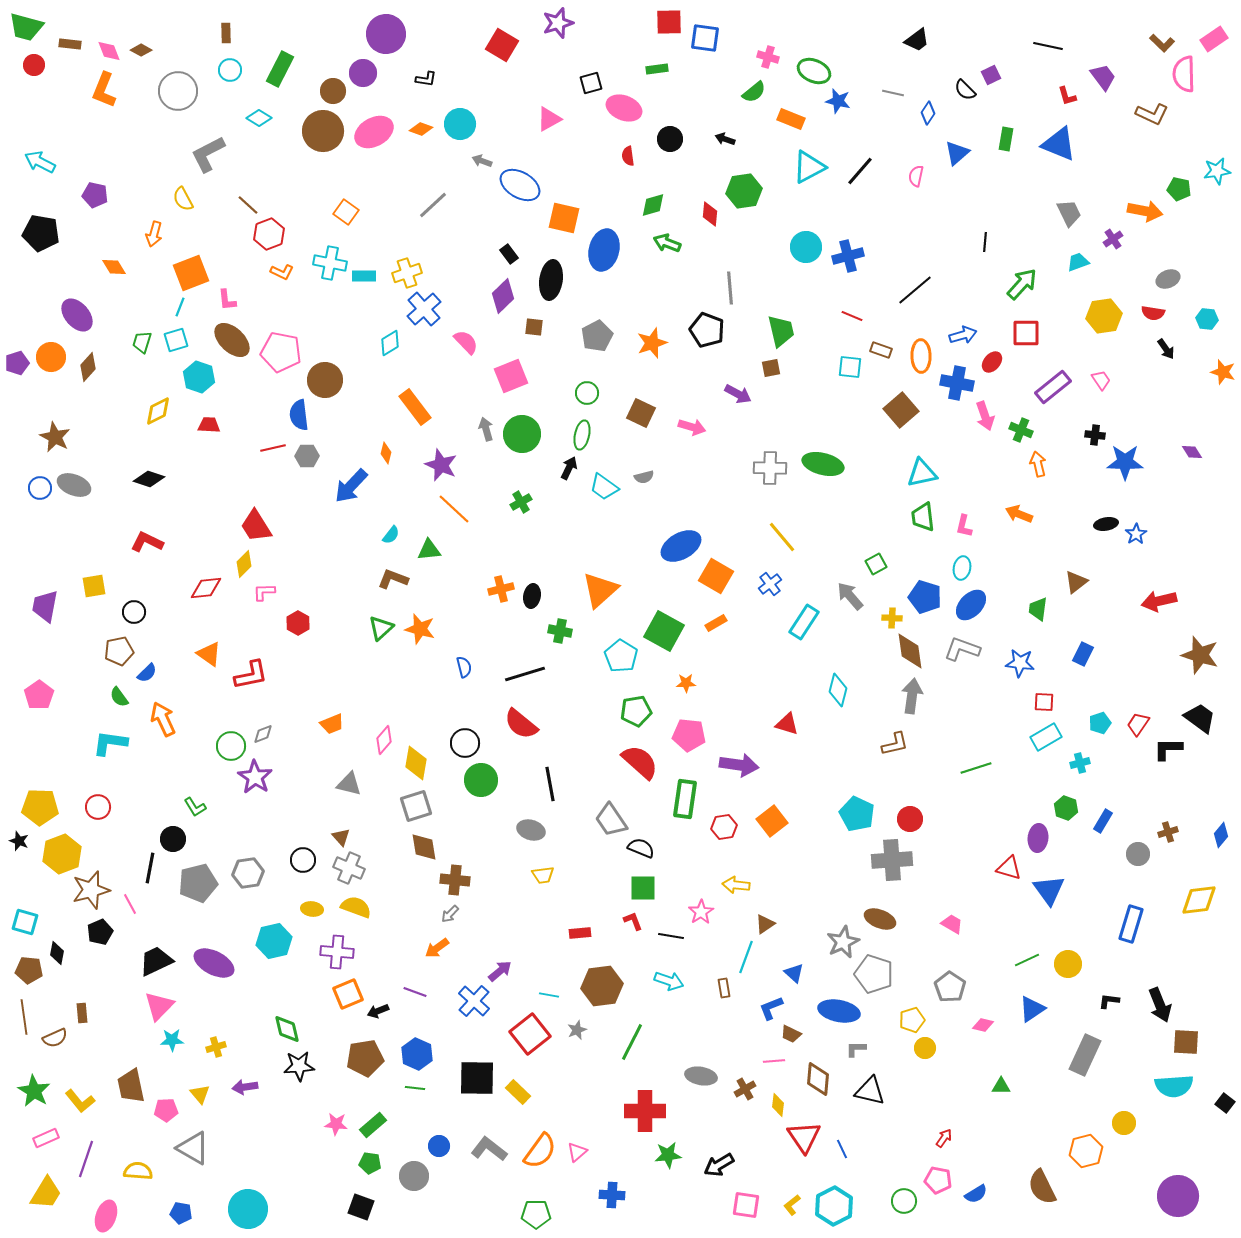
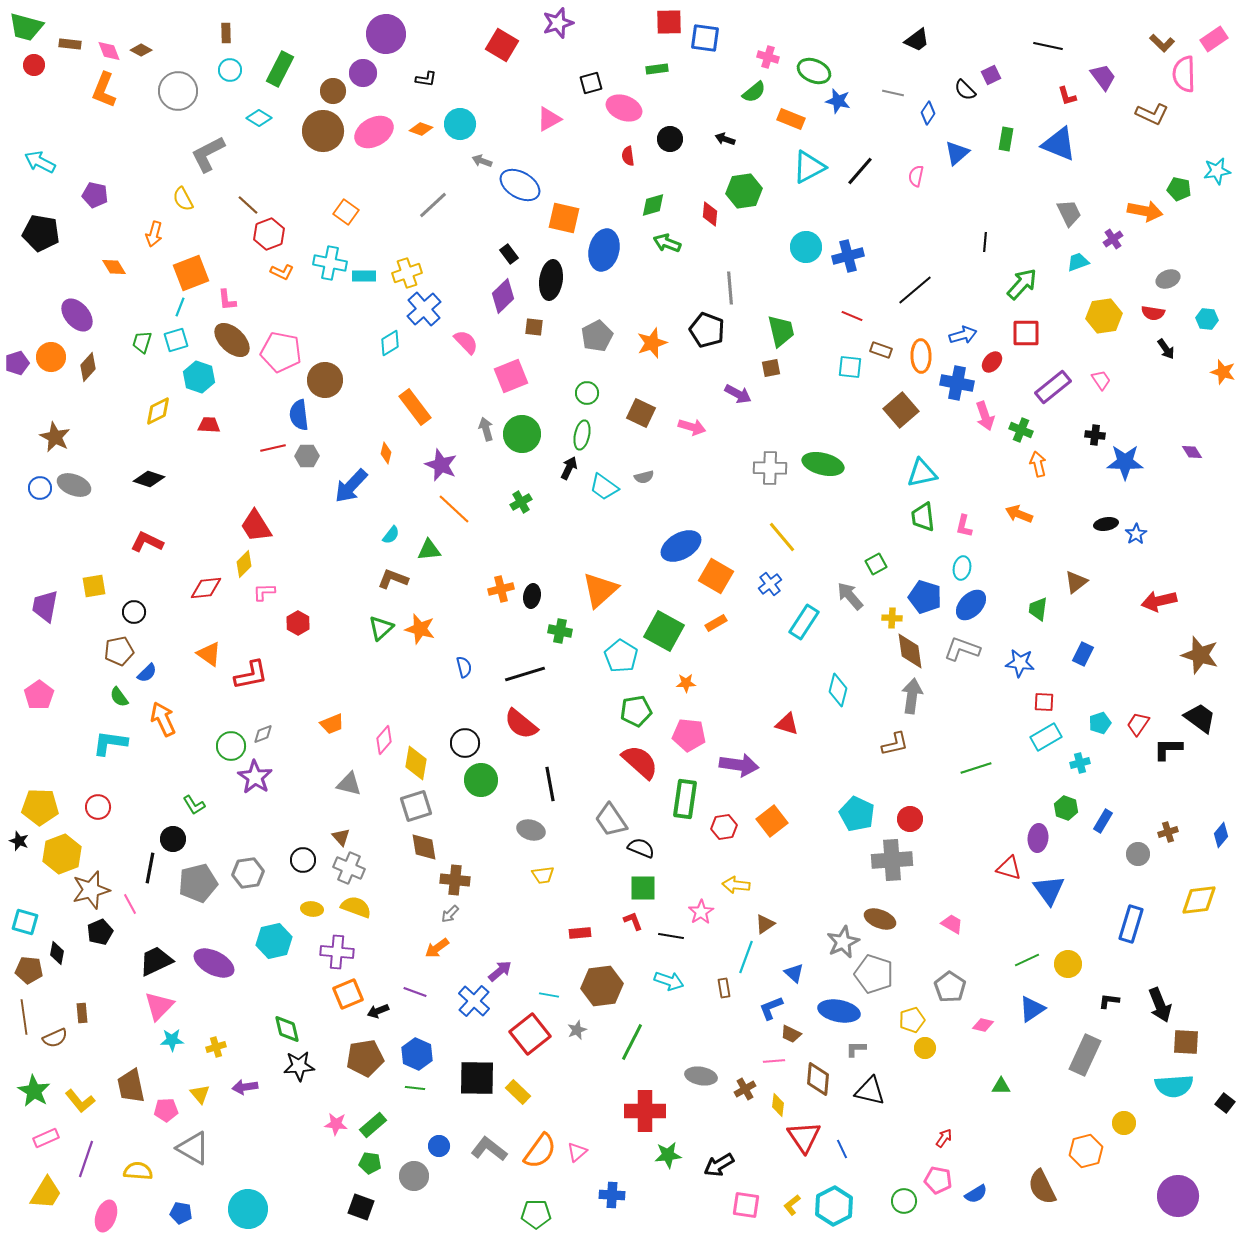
green L-shape at (195, 807): moved 1 px left, 2 px up
